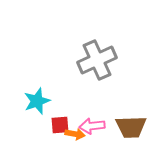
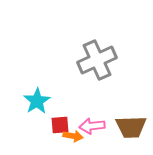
cyan star: rotated 12 degrees counterclockwise
orange arrow: moved 2 px left, 2 px down
